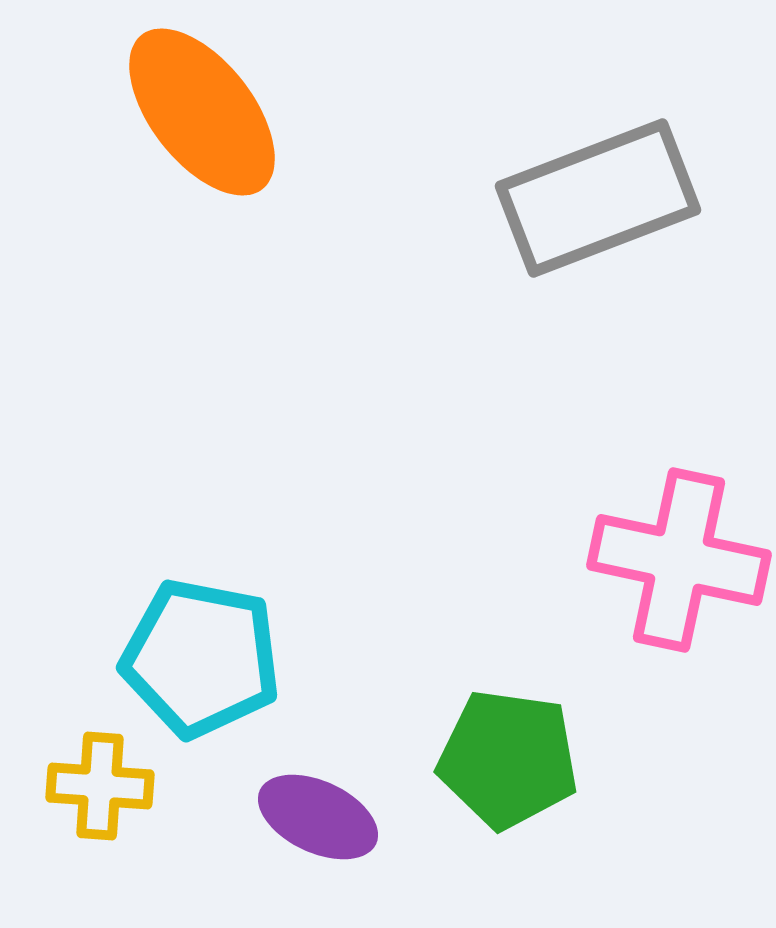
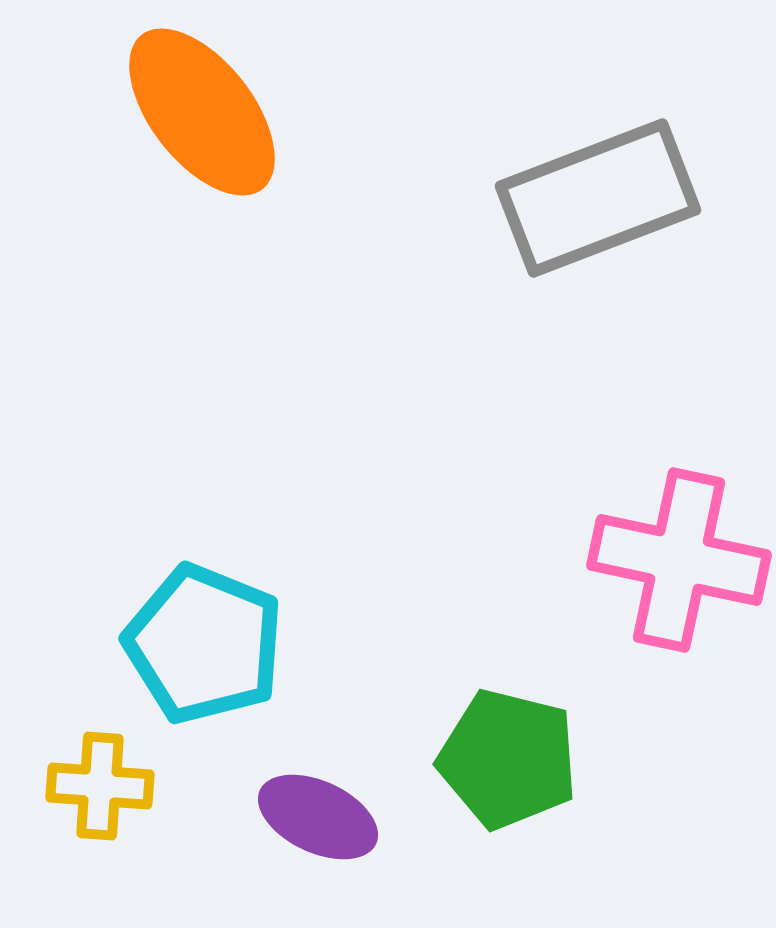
cyan pentagon: moved 3 px right, 14 px up; rotated 11 degrees clockwise
green pentagon: rotated 6 degrees clockwise
